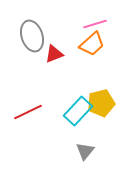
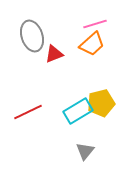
cyan rectangle: rotated 16 degrees clockwise
